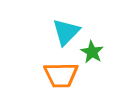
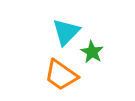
orange trapezoid: rotated 36 degrees clockwise
